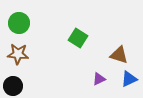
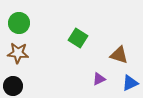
brown star: moved 1 px up
blue triangle: moved 1 px right, 4 px down
